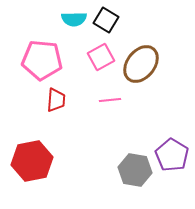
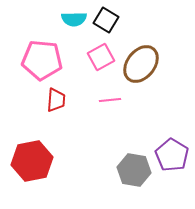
gray hexagon: moved 1 px left
